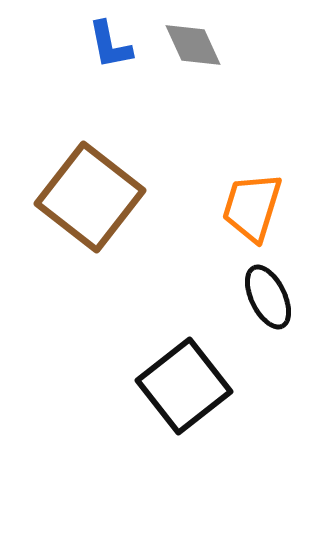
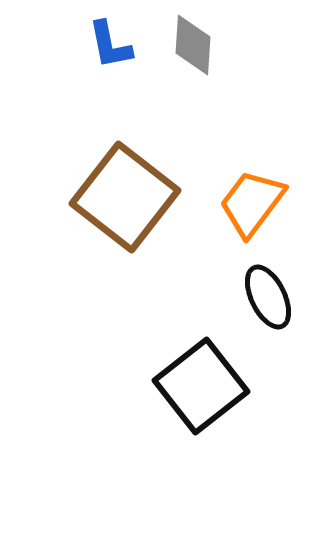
gray diamond: rotated 28 degrees clockwise
brown square: moved 35 px right
orange trapezoid: moved 4 px up; rotated 20 degrees clockwise
black square: moved 17 px right
